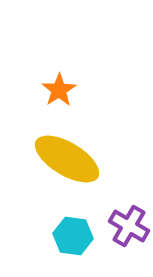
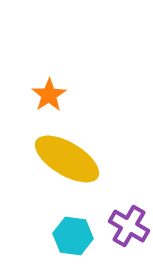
orange star: moved 10 px left, 5 px down
